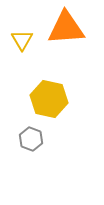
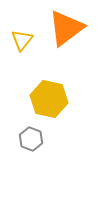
orange triangle: rotated 33 degrees counterclockwise
yellow triangle: rotated 10 degrees clockwise
